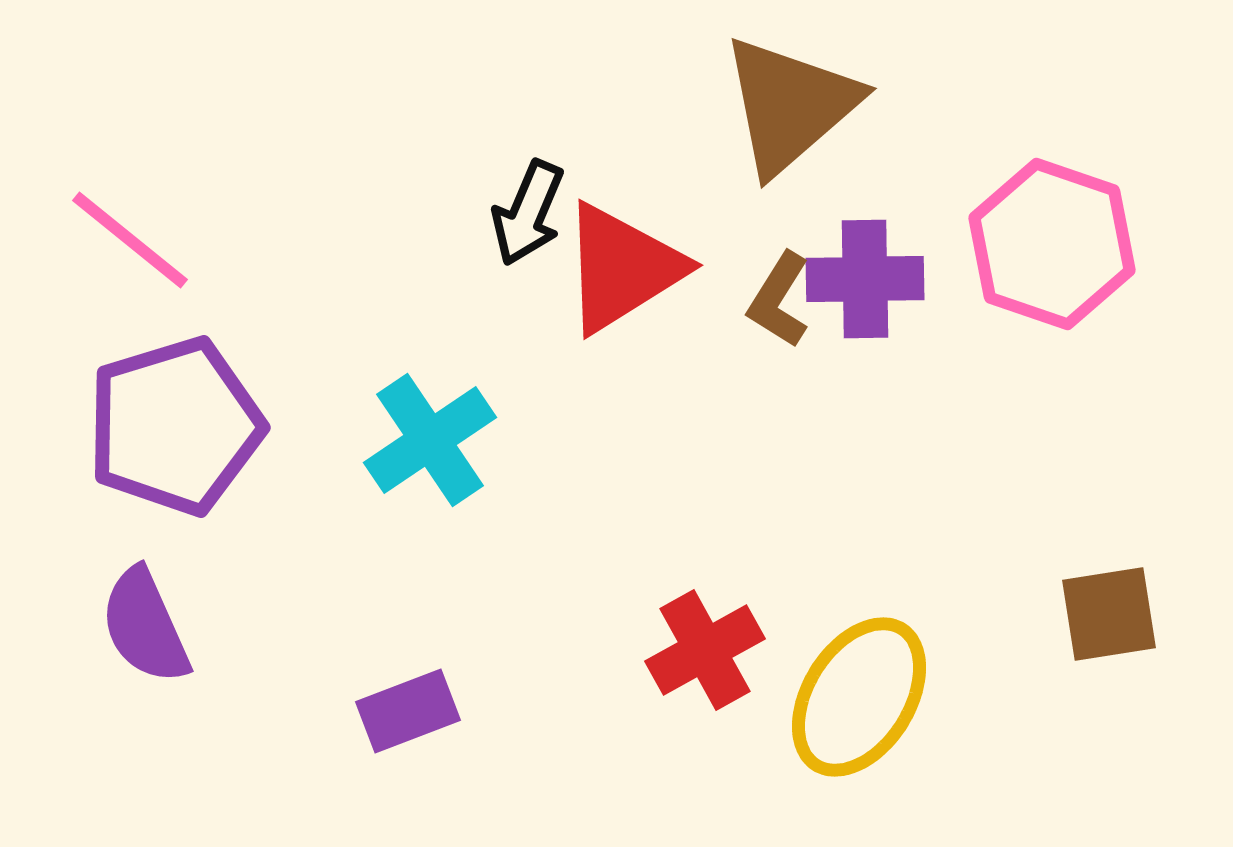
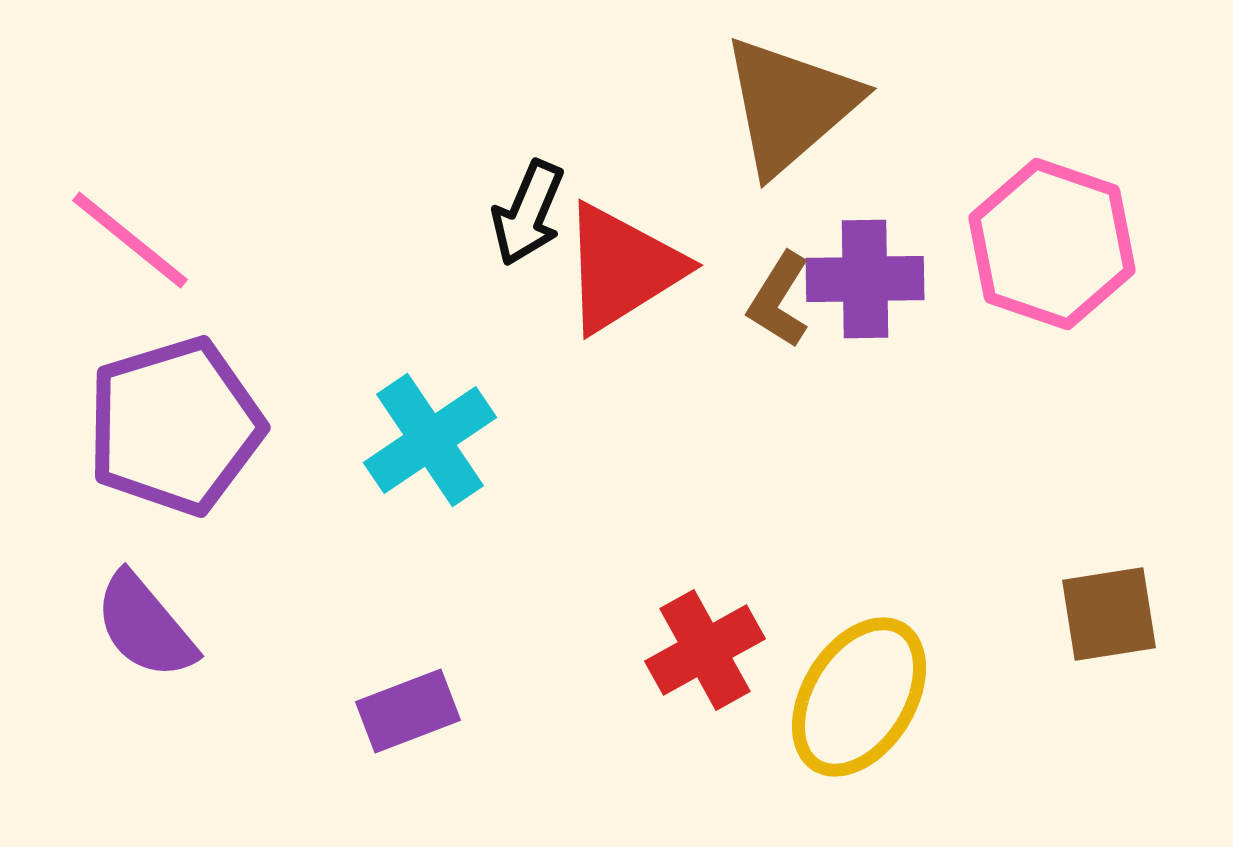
purple semicircle: rotated 16 degrees counterclockwise
